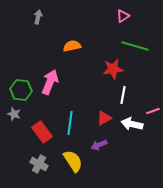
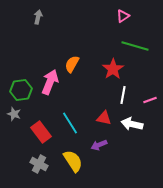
orange semicircle: moved 18 px down; rotated 48 degrees counterclockwise
red star: rotated 25 degrees counterclockwise
green hexagon: rotated 15 degrees counterclockwise
pink line: moved 3 px left, 11 px up
red triangle: rotated 42 degrees clockwise
cyan line: rotated 40 degrees counterclockwise
red rectangle: moved 1 px left
